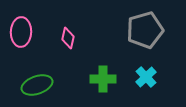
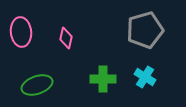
pink ellipse: rotated 8 degrees counterclockwise
pink diamond: moved 2 px left
cyan cross: moved 1 px left; rotated 15 degrees counterclockwise
